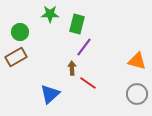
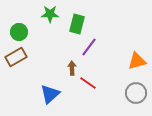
green circle: moved 1 px left
purple line: moved 5 px right
orange triangle: rotated 30 degrees counterclockwise
gray circle: moved 1 px left, 1 px up
